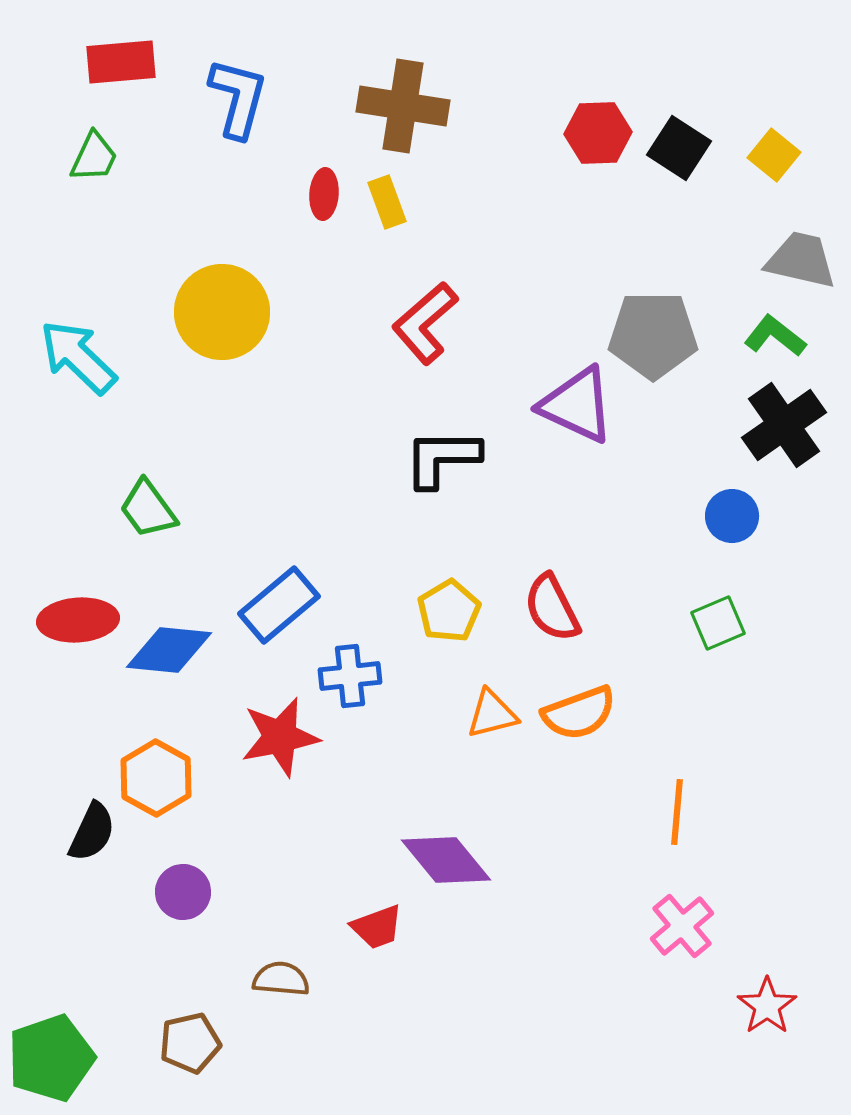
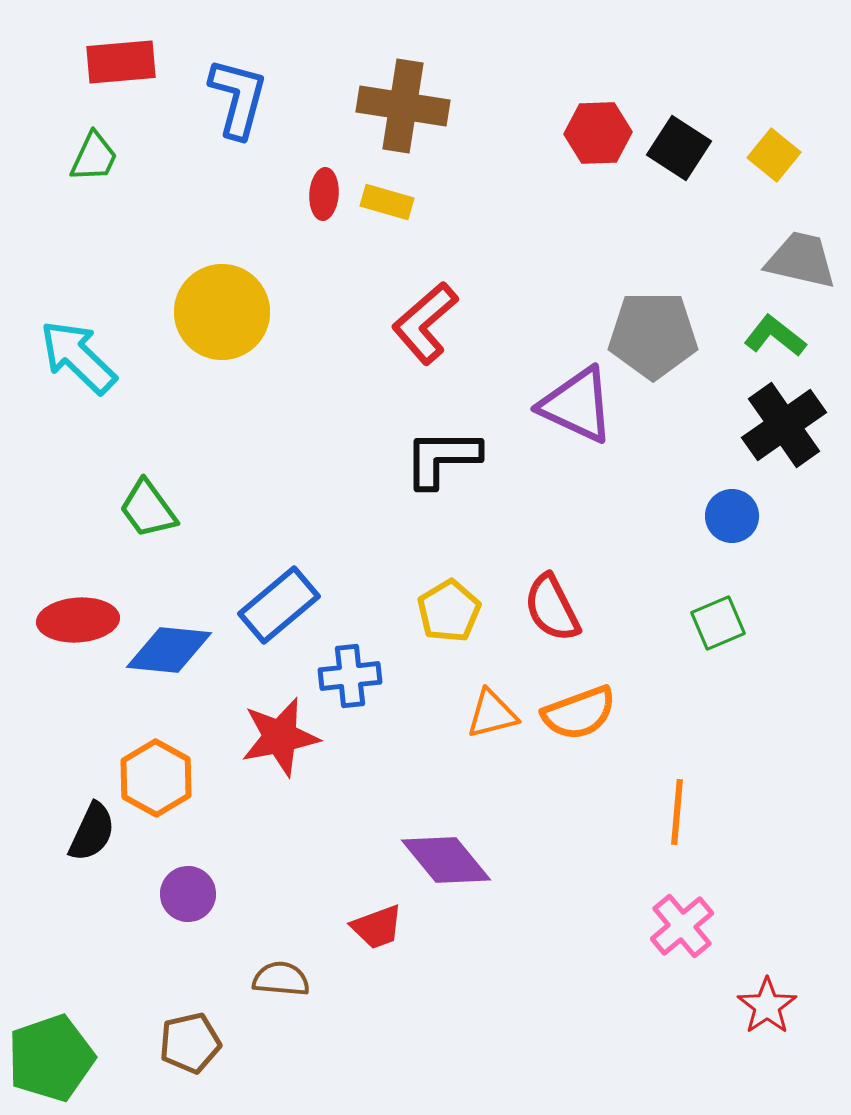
yellow rectangle at (387, 202): rotated 54 degrees counterclockwise
purple circle at (183, 892): moved 5 px right, 2 px down
